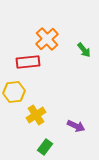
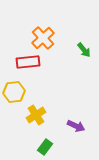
orange cross: moved 4 px left, 1 px up
